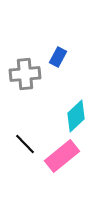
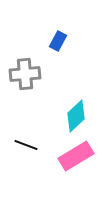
blue rectangle: moved 16 px up
black line: moved 1 px right, 1 px down; rotated 25 degrees counterclockwise
pink rectangle: moved 14 px right; rotated 8 degrees clockwise
